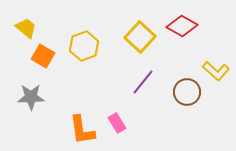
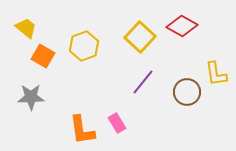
yellow L-shape: moved 3 px down; rotated 40 degrees clockwise
